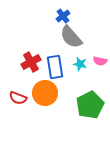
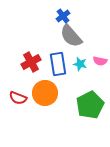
gray semicircle: moved 1 px up
blue rectangle: moved 3 px right, 3 px up
